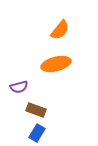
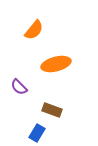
orange semicircle: moved 26 px left
purple semicircle: rotated 60 degrees clockwise
brown rectangle: moved 16 px right
